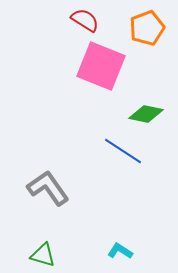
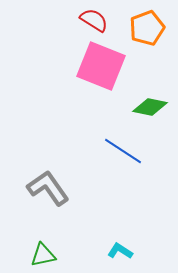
red semicircle: moved 9 px right
green diamond: moved 4 px right, 7 px up
green triangle: rotated 28 degrees counterclockwise
